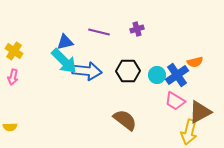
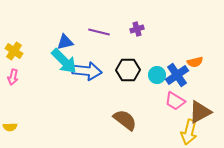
black hexagon: moved 1 px up
